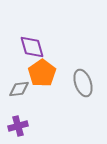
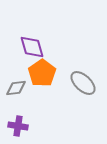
gray ellipse: rotated 28 degrees counterclockwise
gray diamond: moved 3 px left, 1 px up
purple cross: rotated 24 degrees clockwise
